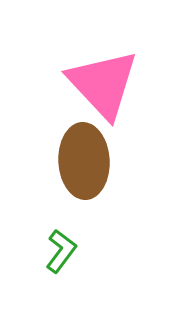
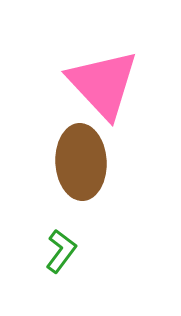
brown ellipse: moved 3 px left, 1 px down
